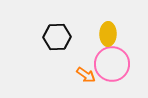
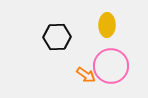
yellow ellipse: moved 1 px left, 9 px up
pink circle: moved 1 px left, 2 px down
